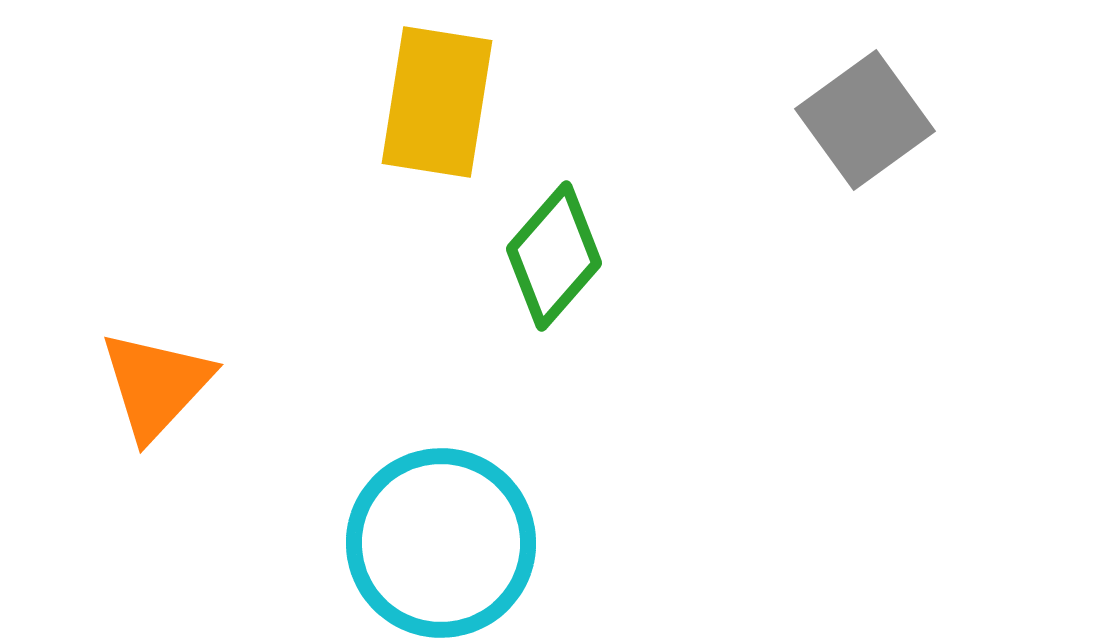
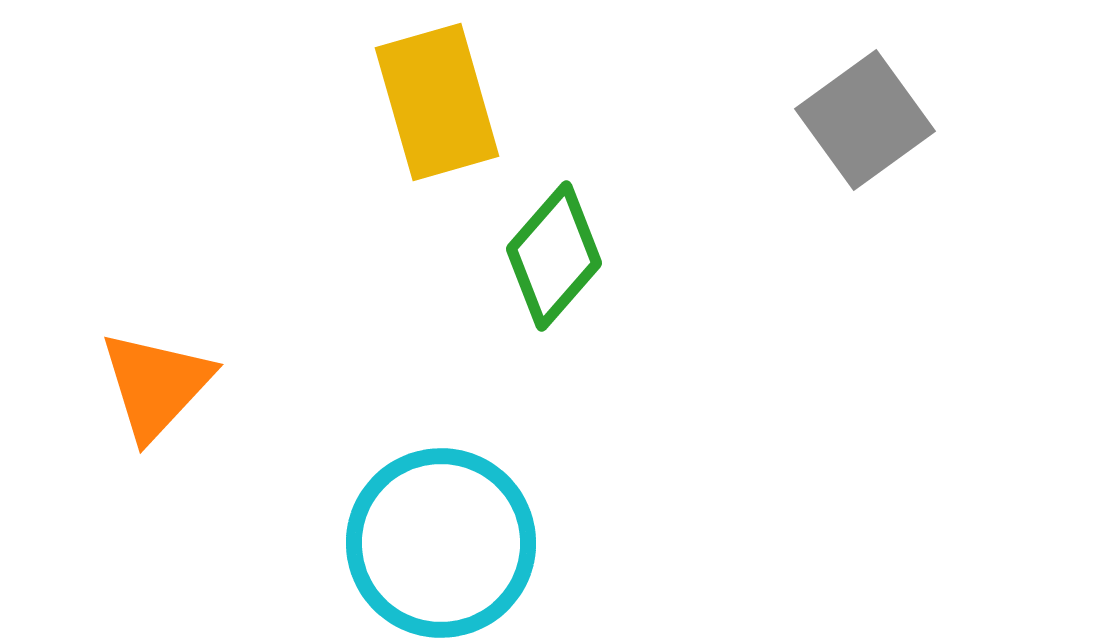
yellow rectangle: rotated 25 degrees counterclockwise
